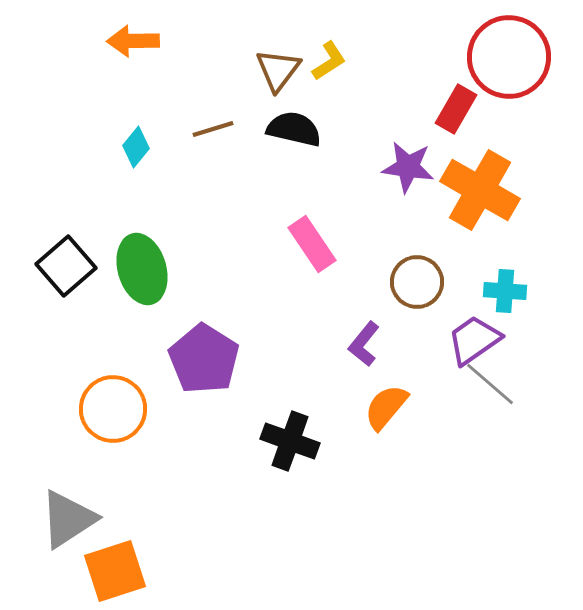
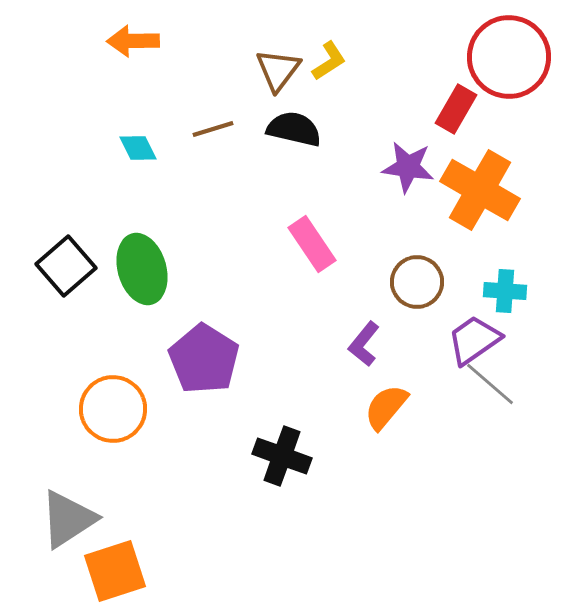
cyan diamond: moved 2 px right, 1 px down; rotated 66 degrees counterclockwise
black cross: moved 8 px left, 15 px down
